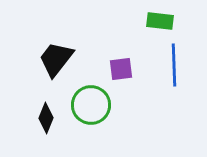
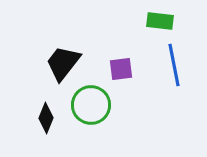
black trapezoid: moved 7 px right, 4 px down
blue line: rotated 9 degrees counterclockwise
